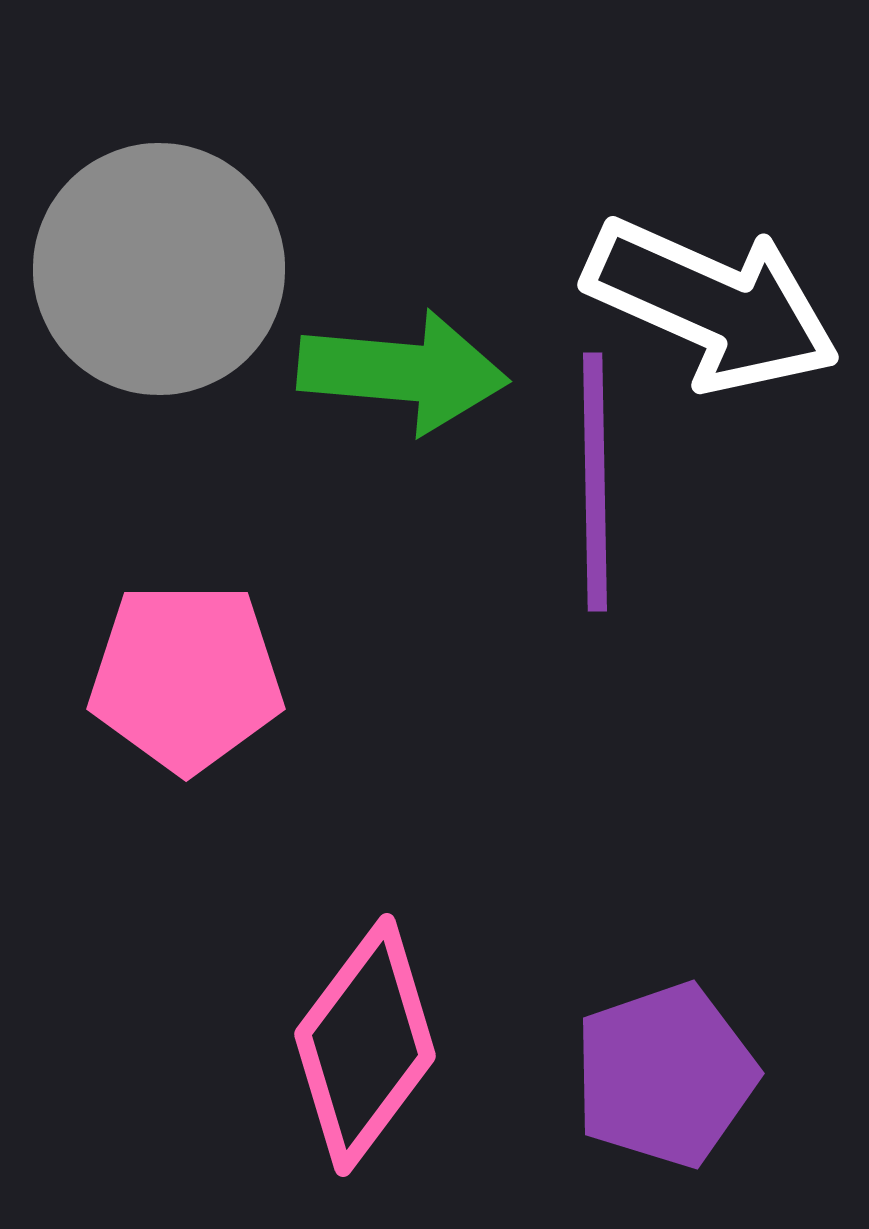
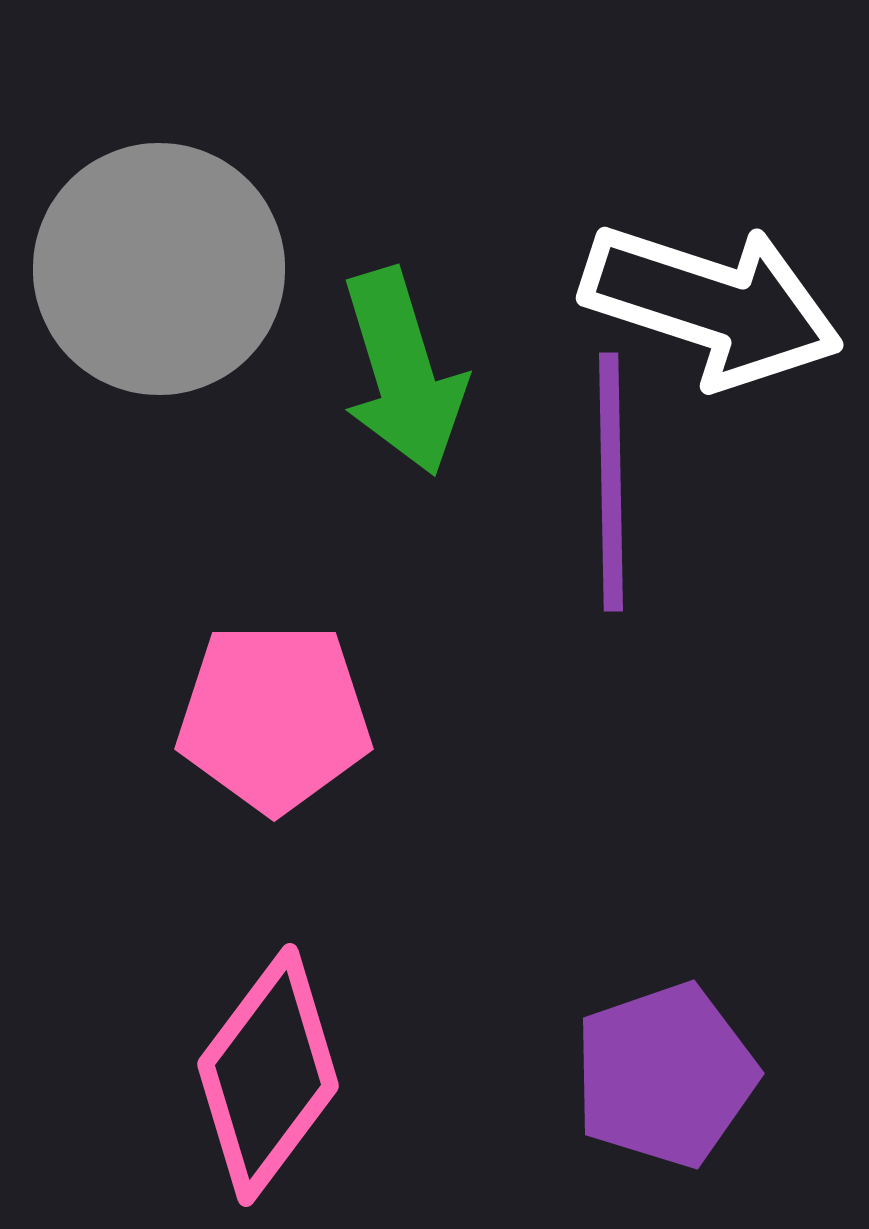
white arrow: rotated 6 degrees counterclockwise
green arrow: rotated 68 degrees clockwise
purple line: moved 16 px right
pink pentagon: moved 88 px right, 40 px down
pink diamond: moved 97 px left, 30 px down
